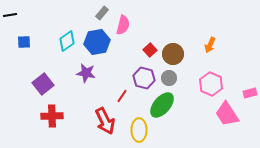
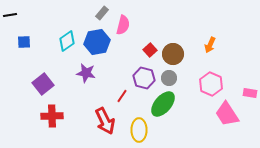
pink rectangle: rotated 24 degrees clockwise
green ellipse: moved 1 px right, 1 px up
